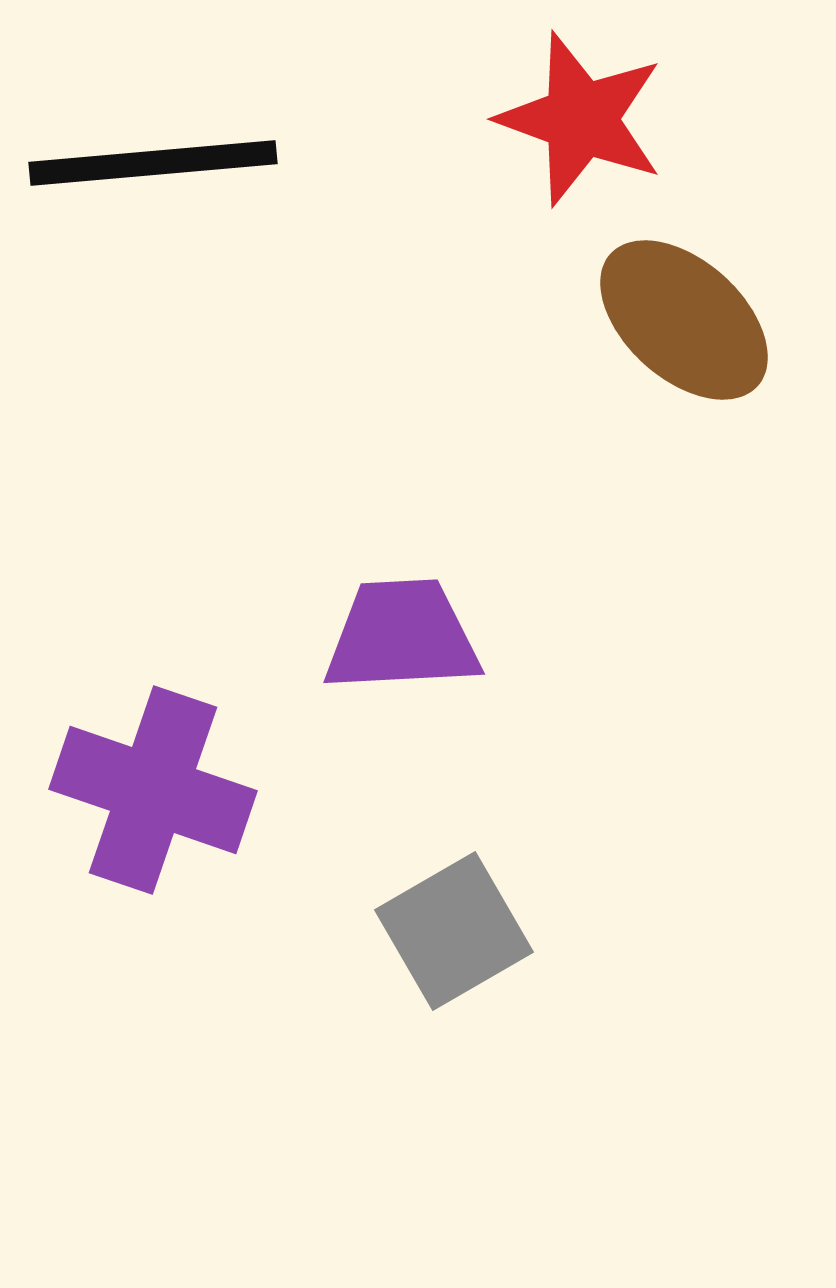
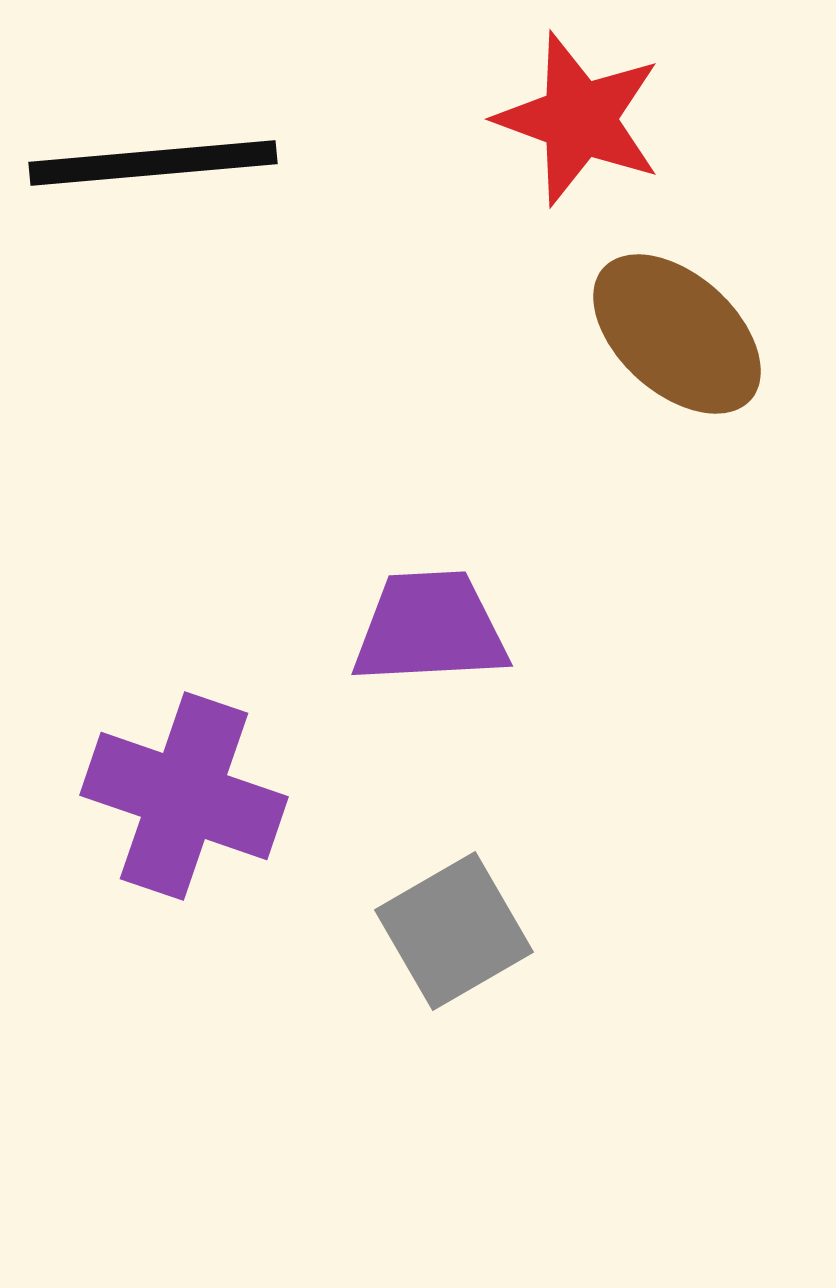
red star: moved 2 px left
brown ellipse: moved 7 px left, 14 px down
purple trapezoid: moved 28 px right, 8 px up
purple cross: moved 31 px right, 6 px down
